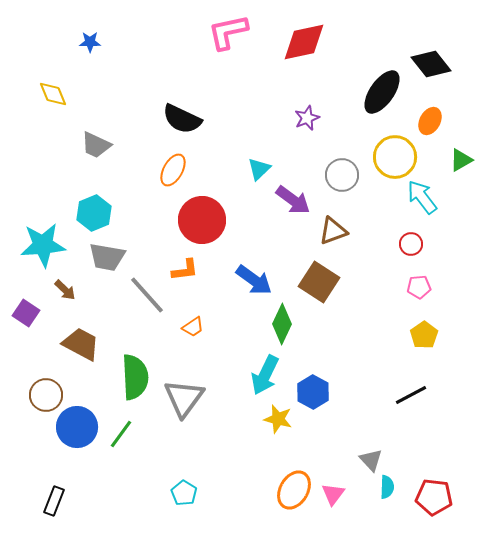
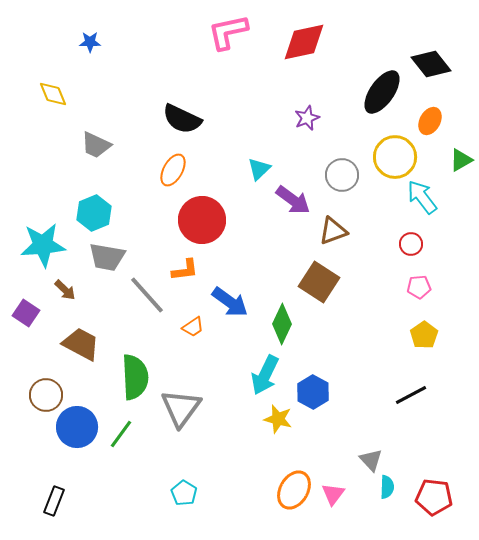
blue arrow at (254, 280): moved 24 px left, 22 px down
gray triangle at (184, 398): moved 3 px left, 10 px down
